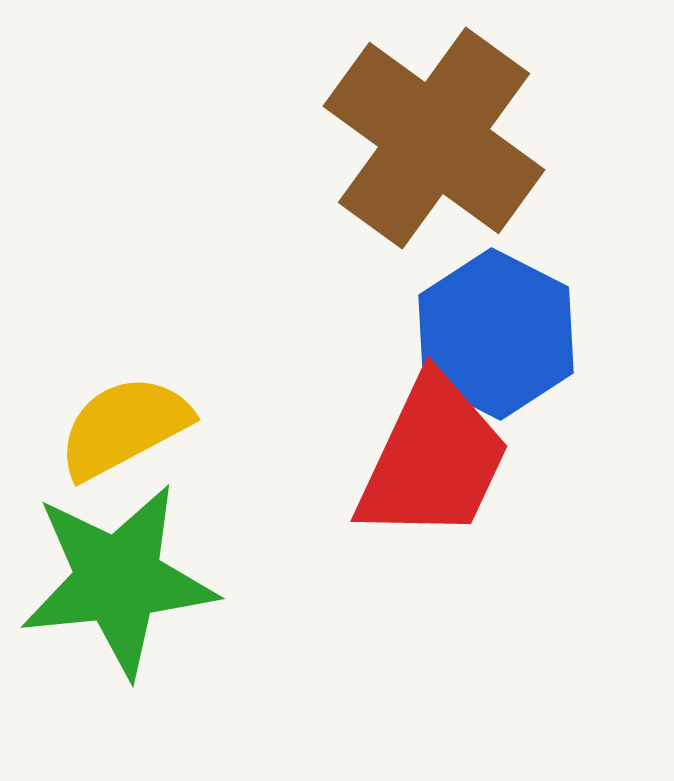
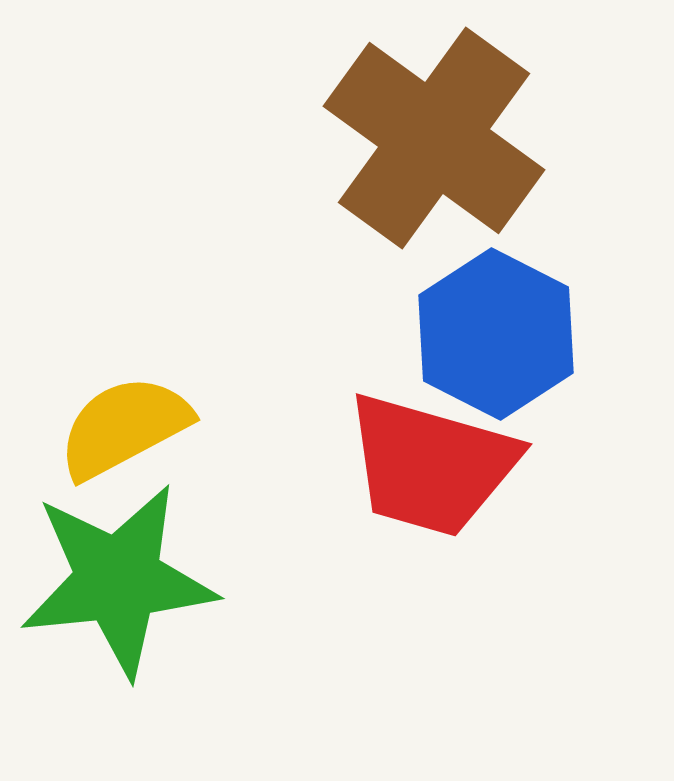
red trapezoid: moved 2 px left, 6 px down; rotated 81 degrees clockwise
